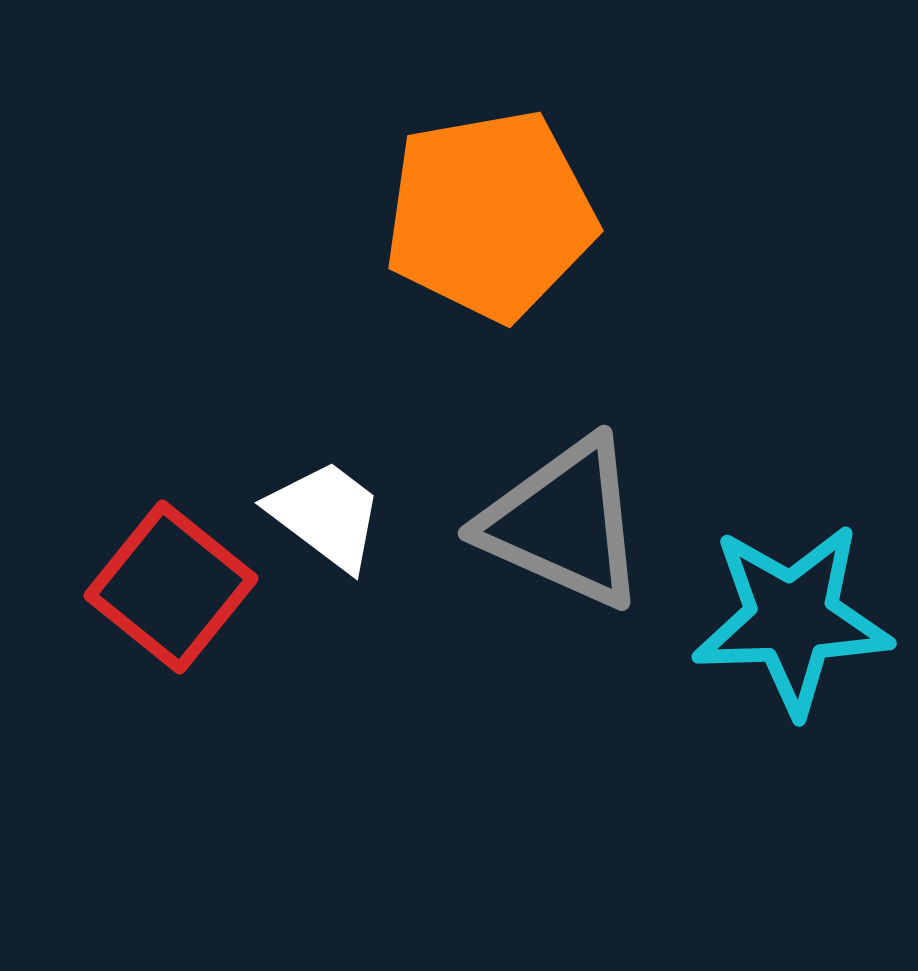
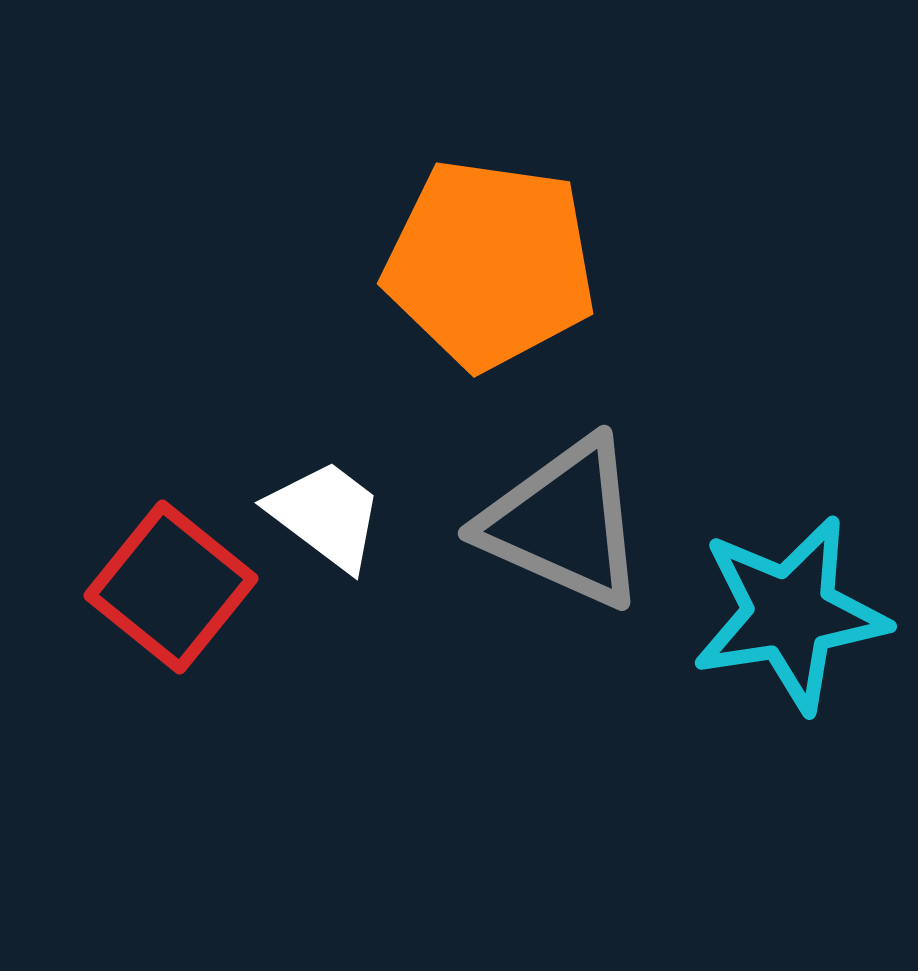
orange pentagon: moved 49 px down; rotated 18 degrees clockwise
cyan star: moved 2 px left, 5 px up; rotated 7 degrees counterclockwise
